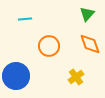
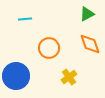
green triangle: rotated 21 degrees clockwise
orange circle: moved 2 px down
yellow cross: moved 7 px left
